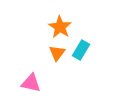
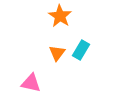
orange star: moved 11 px up
